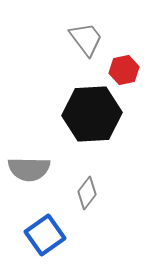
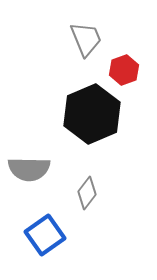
gray trapezoid: rotated 15 degrees clockwise
red hexagon: rotated 8 degrees counterclockwise
black hexagon: rotated 20 degrees counterclockwise
